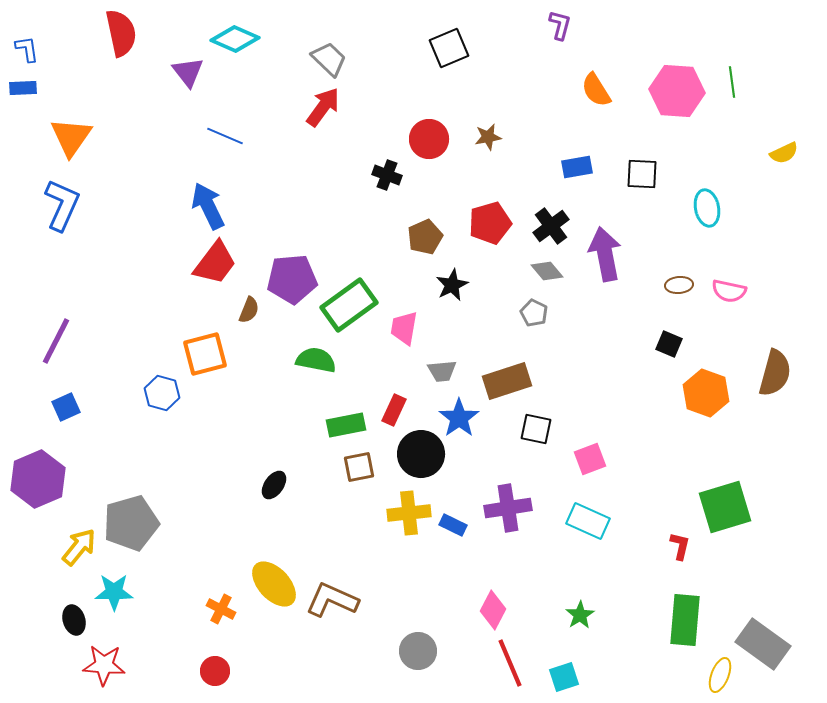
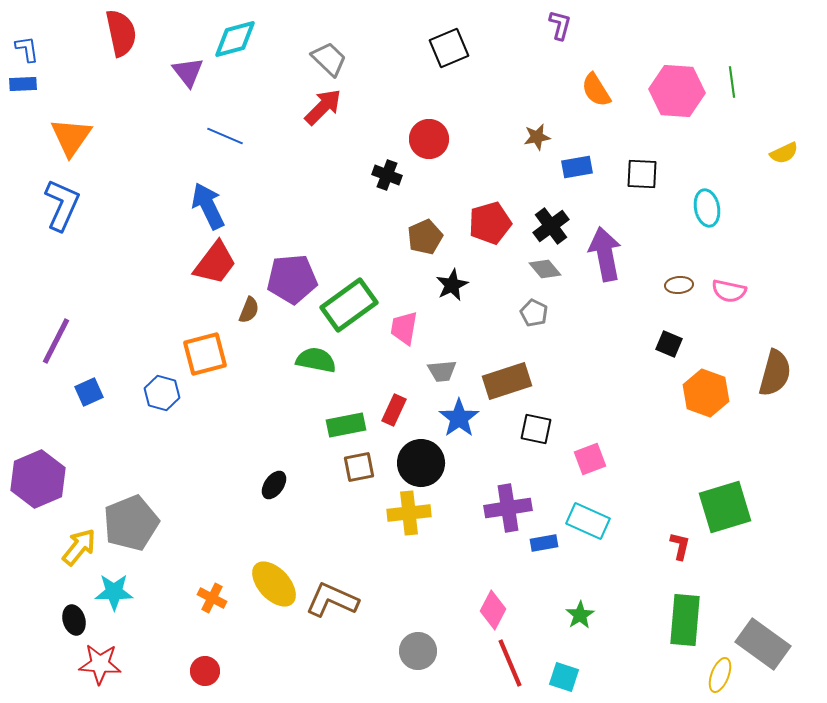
cyan diamond at (235, 39): rotated 39 degrees counterclockwise
blue rectangle at (23, 88): moved 4 px up
red arrow at (323, 107): rotated 9 degrees clockwise
brown star at (488, 137): moved 49 px right
gray diamond at (547, 271): moved 2 px left, 2 px up
blue square at (66, 407): moved 23 px right, 15 px up
black circle at (421, 454): moved 9 px down
gray pentagon at (131, 523): rotated 6 degrees counterclockwise
blue rectangle at (453, 525): moved 91 px right, 18 px down; rotated 36 degrees counterclockwise
orange cross at (221, 609): moved 9 px left, 11 px up
red star at (104, 665): moved 4 px left, 1 px up
red circle at (215, 671): moved 10 px left
cyan square at (564, 677): rotated 36 degrees clockwise
